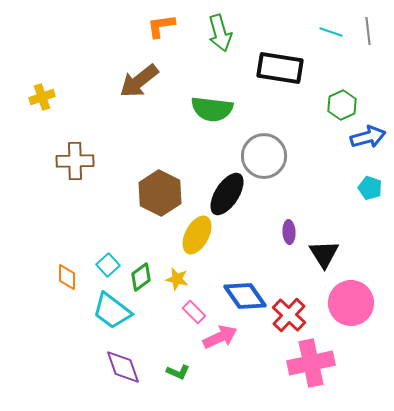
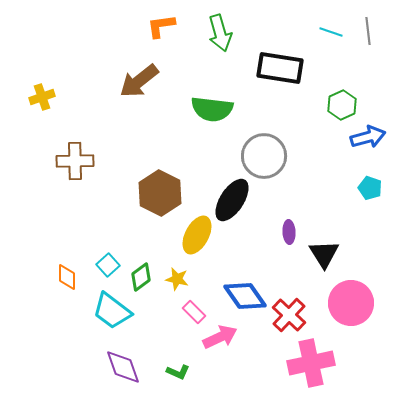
black ellipse: moved 5 px right, 6 px down
